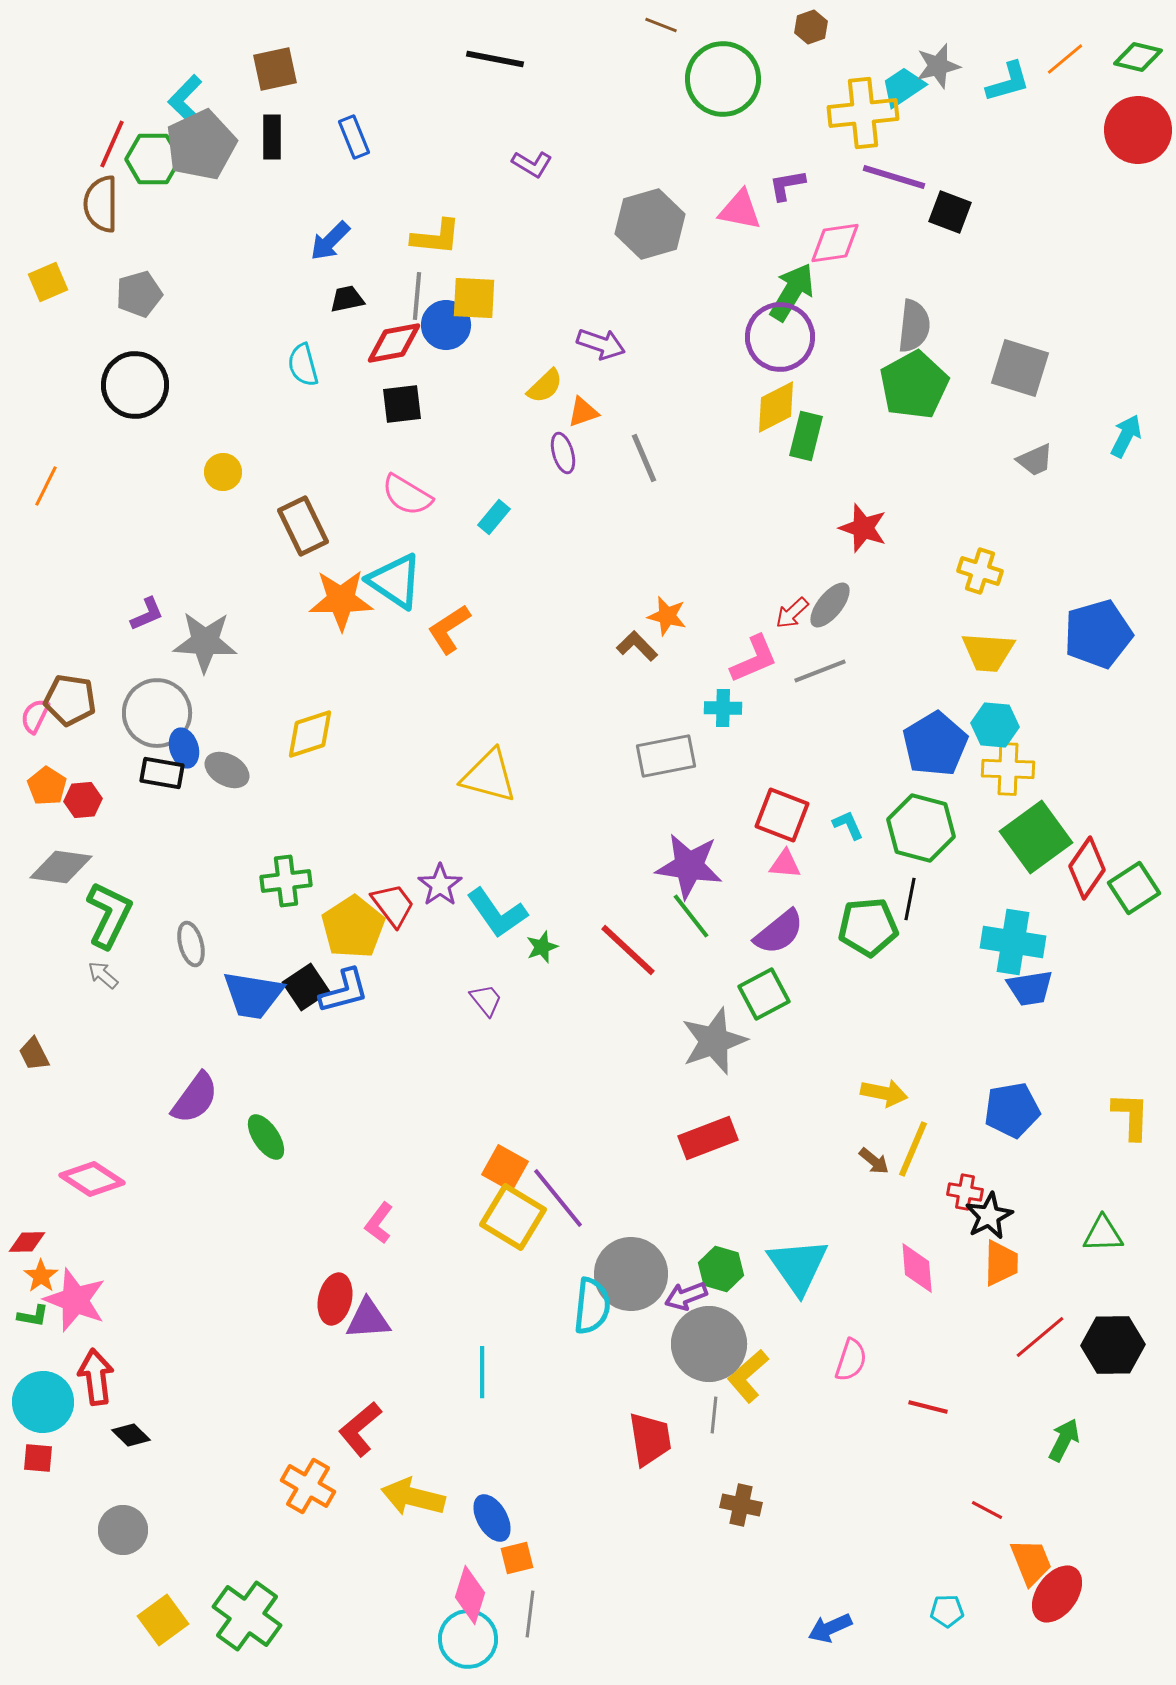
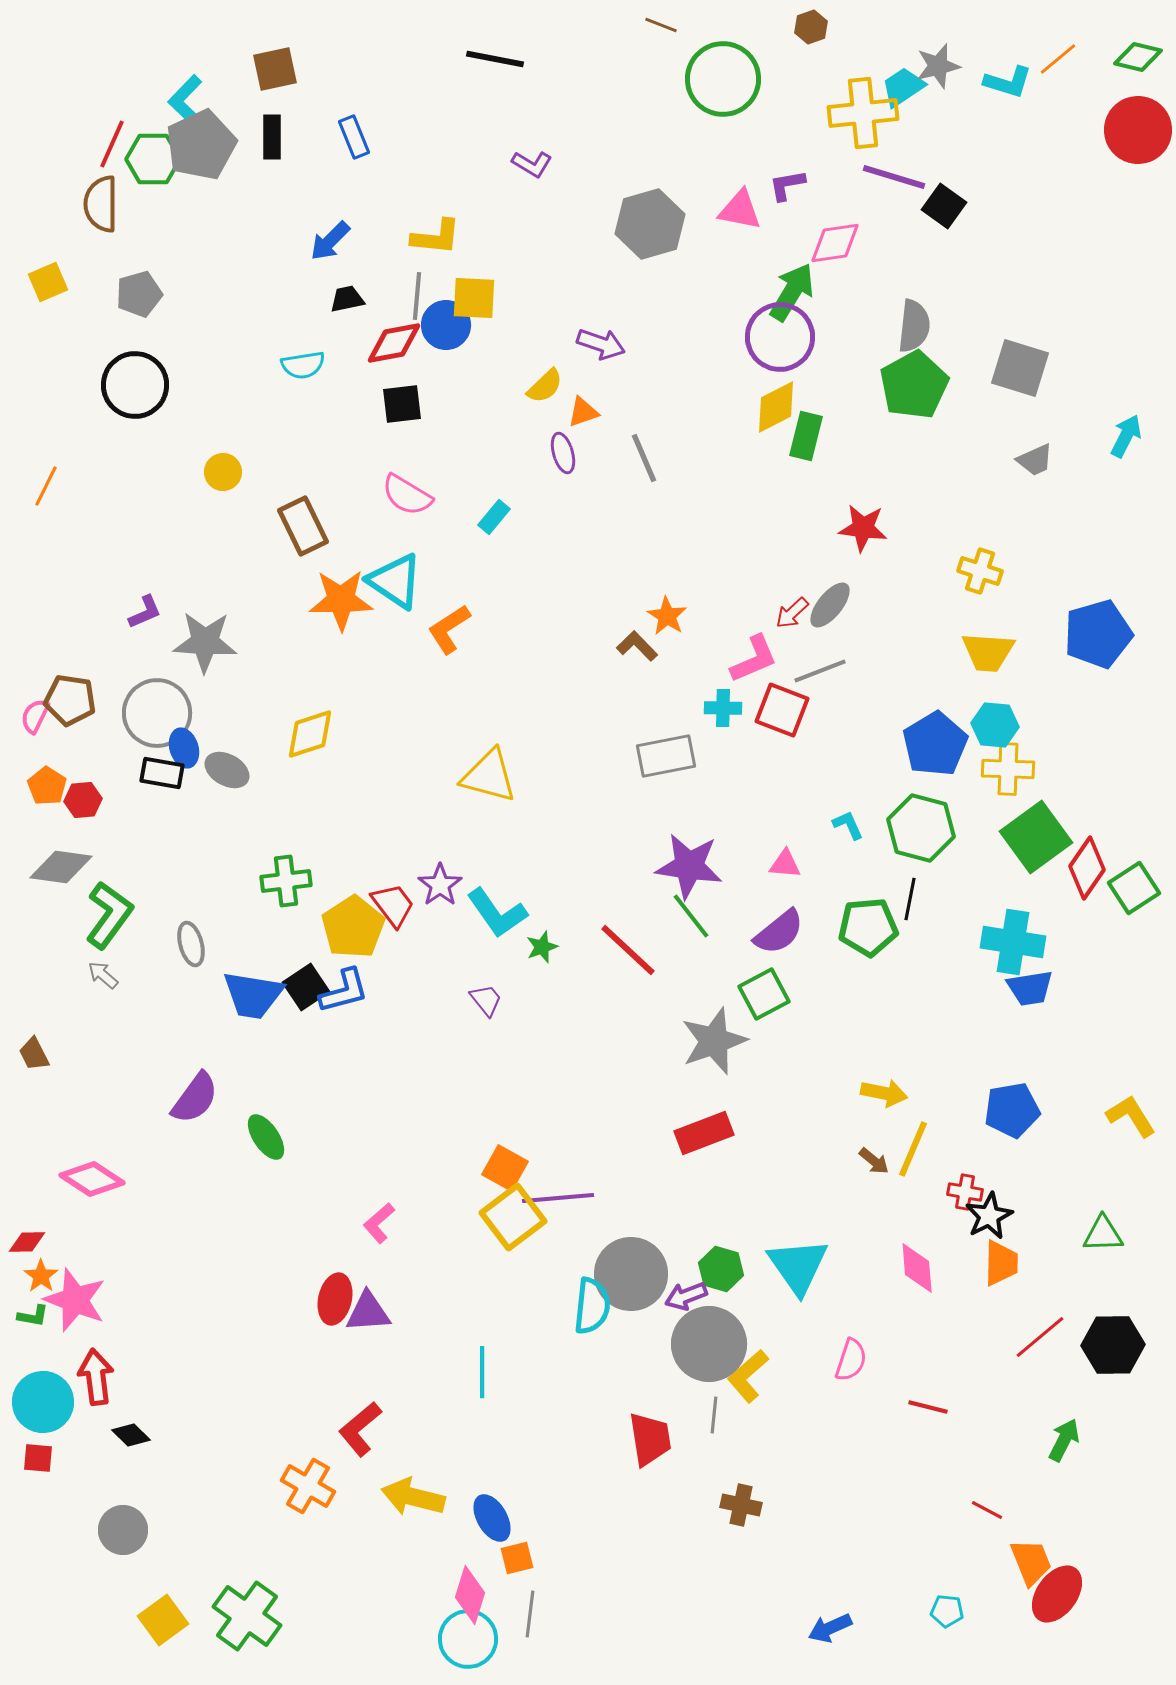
orange line at (1065, 59): moved 7 px left
cyan L-shape at (1008, 82): rotated 33 degrees clockwise
black square at (950, 212): moved 6 px left, 6 px up; rotated 15 degrees clockwise
cyan semicircle at (303, 365): rotated 84 degrees counterclockwise
red star at (863, 528): rotated 12 degrees counterclockwise
purple L-shape at (147, 614): moved 2 px left, 2 px up
orange star at (667, 616): rotated 18 degrees clockwise
red square at (782, 815): moved 105 px up
green L-shape at (109, 915): rotated 10 degrees clockwise
yellow L-shape at (1131, 1116): rotated 34 degrees counterclockwise
red rectangle at (708, 1138): moved 4 px left, 5 px up
purple line at (558, 1198): rotated 56 degrees counterclockwise
yellow square at (513, 1217): rotated 22 degrees clockwise
pink L-shape at (379, 1223): rotated 12 degrees clockwise
purple triangle at (368, 1319): moved 7 px up
cyan pentagon at (947, 1611): rotated 8 degrees clockwise
